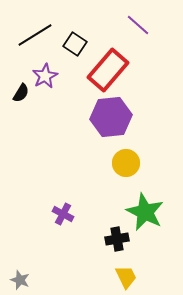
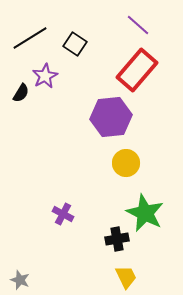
black line: moved 5 px left, 3 px down
red rectangle: moved 29 px right
green star: moved 1 px down
